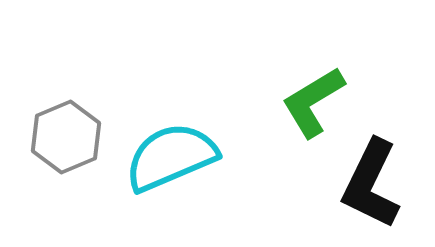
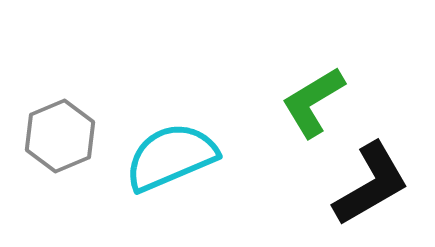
gray hexagon: moved 6 px left, 1 px up
black L-shape: rotated 146 degrees counterclockwise
